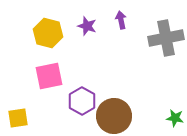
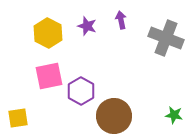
yellow hexagon: rotated 12 degrees clockwise
gray cross: rotated 32 degrees clockwise
purple hexagon: moved 1 px left, 10 px up
green star: moved 1 px left, 3 px up
